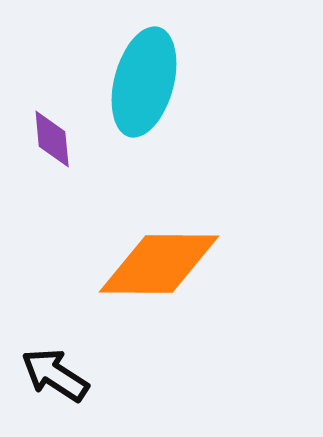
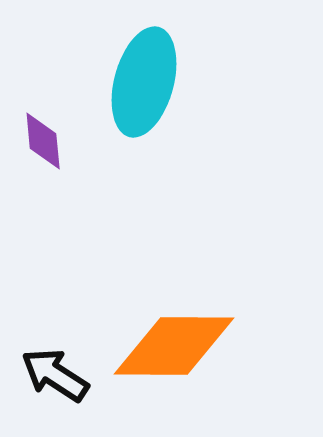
purple diamond: moved 9 px left, 2 px down
orange diamond: moved 15 px right, 82 px down
